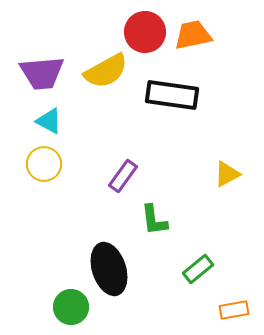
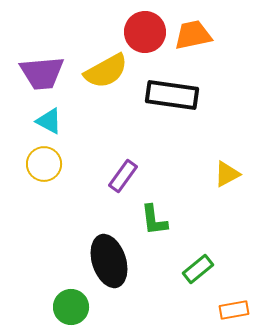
black ellipse: moved 8 px up
